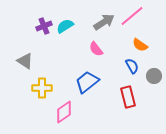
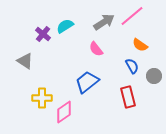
purple cross: moved 1 px left, 8 px down; rotated 28 degrees counterclockwise
yellow cross: moved 10 px down
